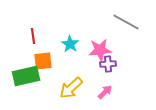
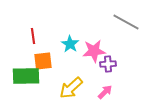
pink star: moved 6 px left, 1 px down
green rectangle: rotated 12 degrees clockwise
